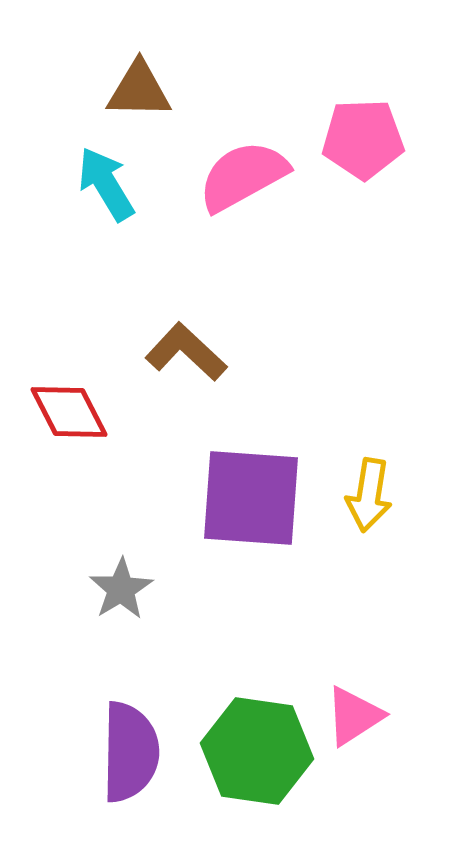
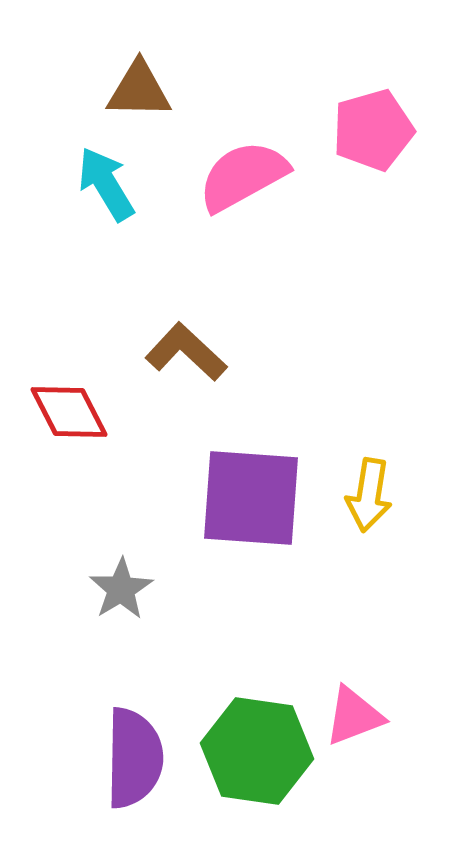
pink pentagon: moved 10 px right, 9 px up; rotated 14 degrees counterclockwise
pink triangle: rotated 12 degrees clockwise
purple semicircle: moved 4 px right, 6 px down
